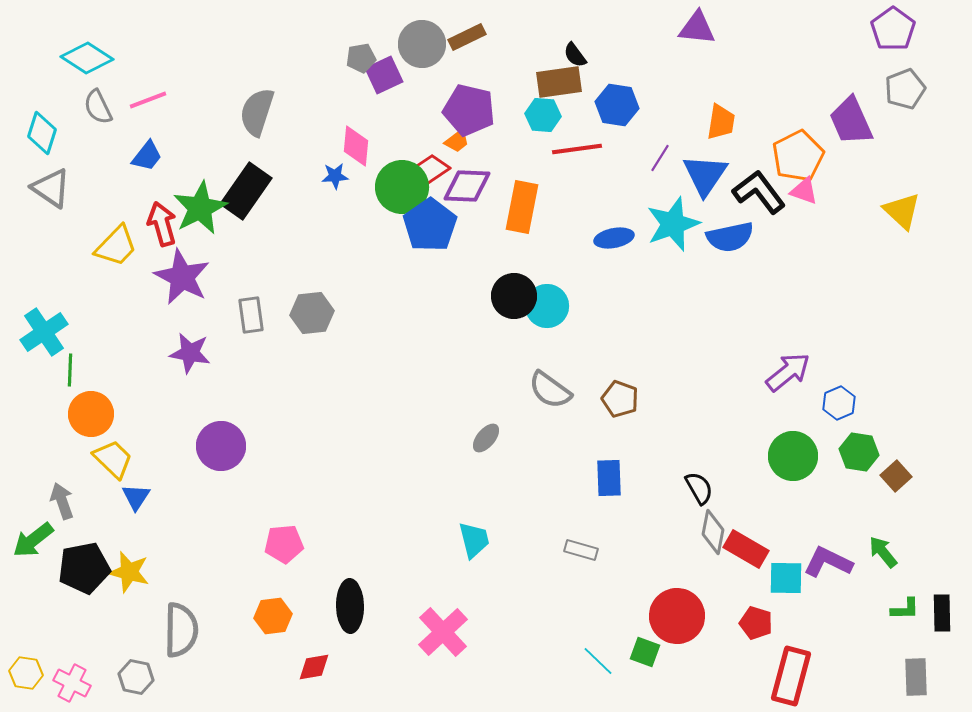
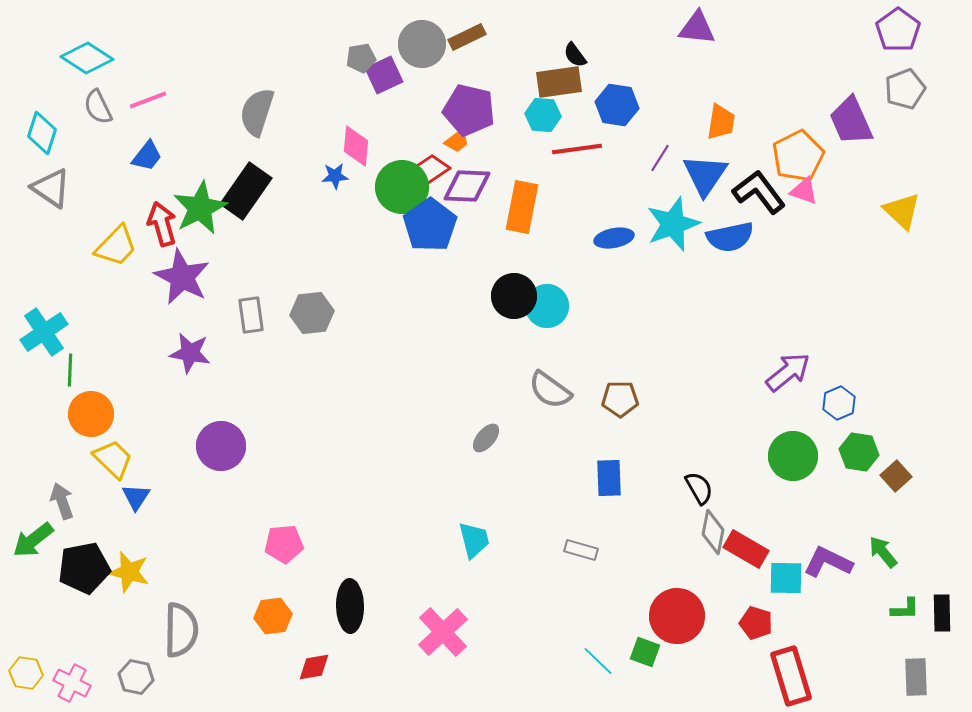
purple pentagon at (893, 29): moved 5 px right, 1 px down
brown pentagon at (620, 399): rotated 21 degrees counterclockwise
red rectangle at (791, 676): rotated 32 degrees counterclockwise
